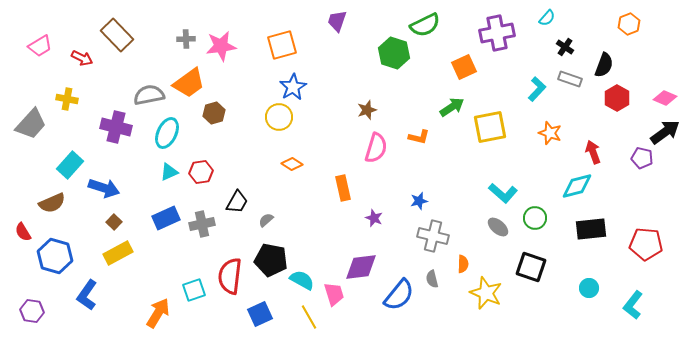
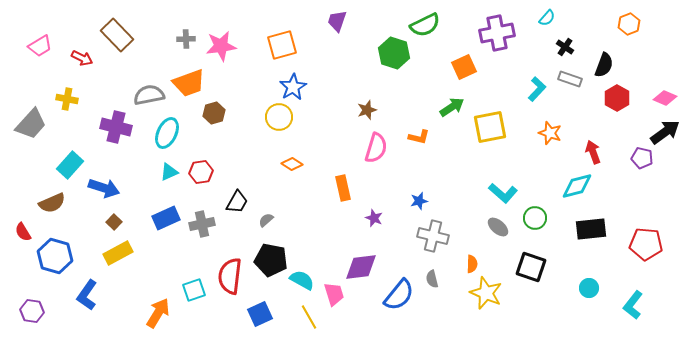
orange trapezoid at (189, 83): rotated 16 degrees clockwise
orange semicircle at (463, 264): moved 9 px right
